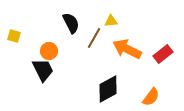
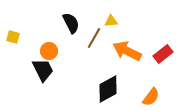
yellow square: moved 1 px left, 1 px down
orange arrow: moved 2 px down
